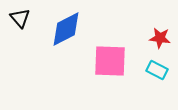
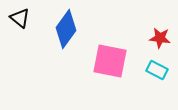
black triangle: rotated 10 degrees counterclockwise
blue diamond: rotated 27 degrees counterclockwise
pink square: rotated 9 degrees clockwise
